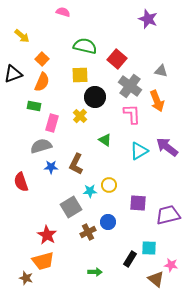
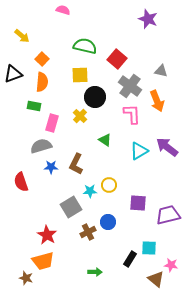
pink semicircle: moved 2 px up
orange semicircle: rotated 18 degrees counterclockwise
